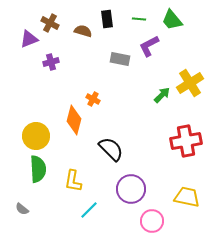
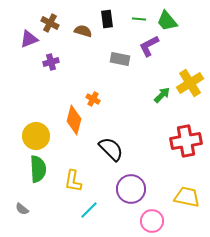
green trapezoid: moved 5 px left, 1 px down
